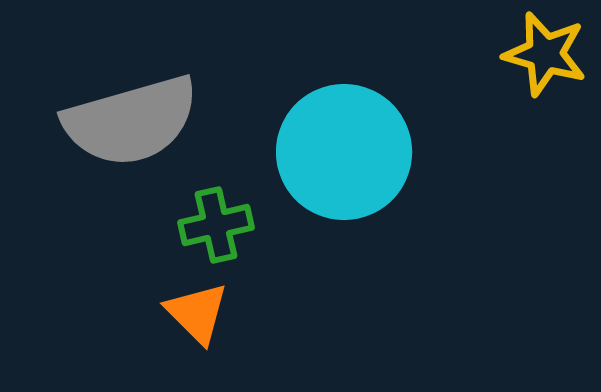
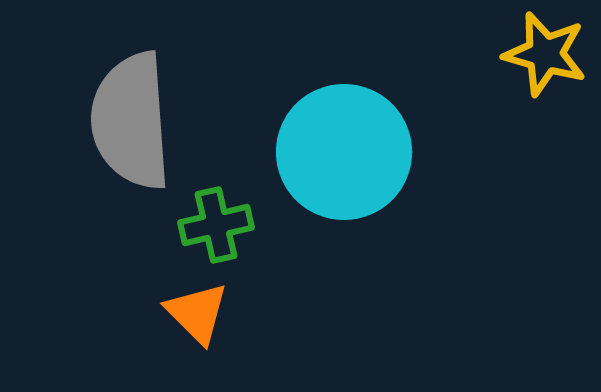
gray semicircle: rotated 102 degrees clockwise
